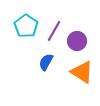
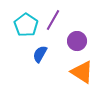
cyan pentagon: moved 1 px up
purple line: moved 1 px left, 11 px up
blue semicircle: moved 6 px left, 8 px up
